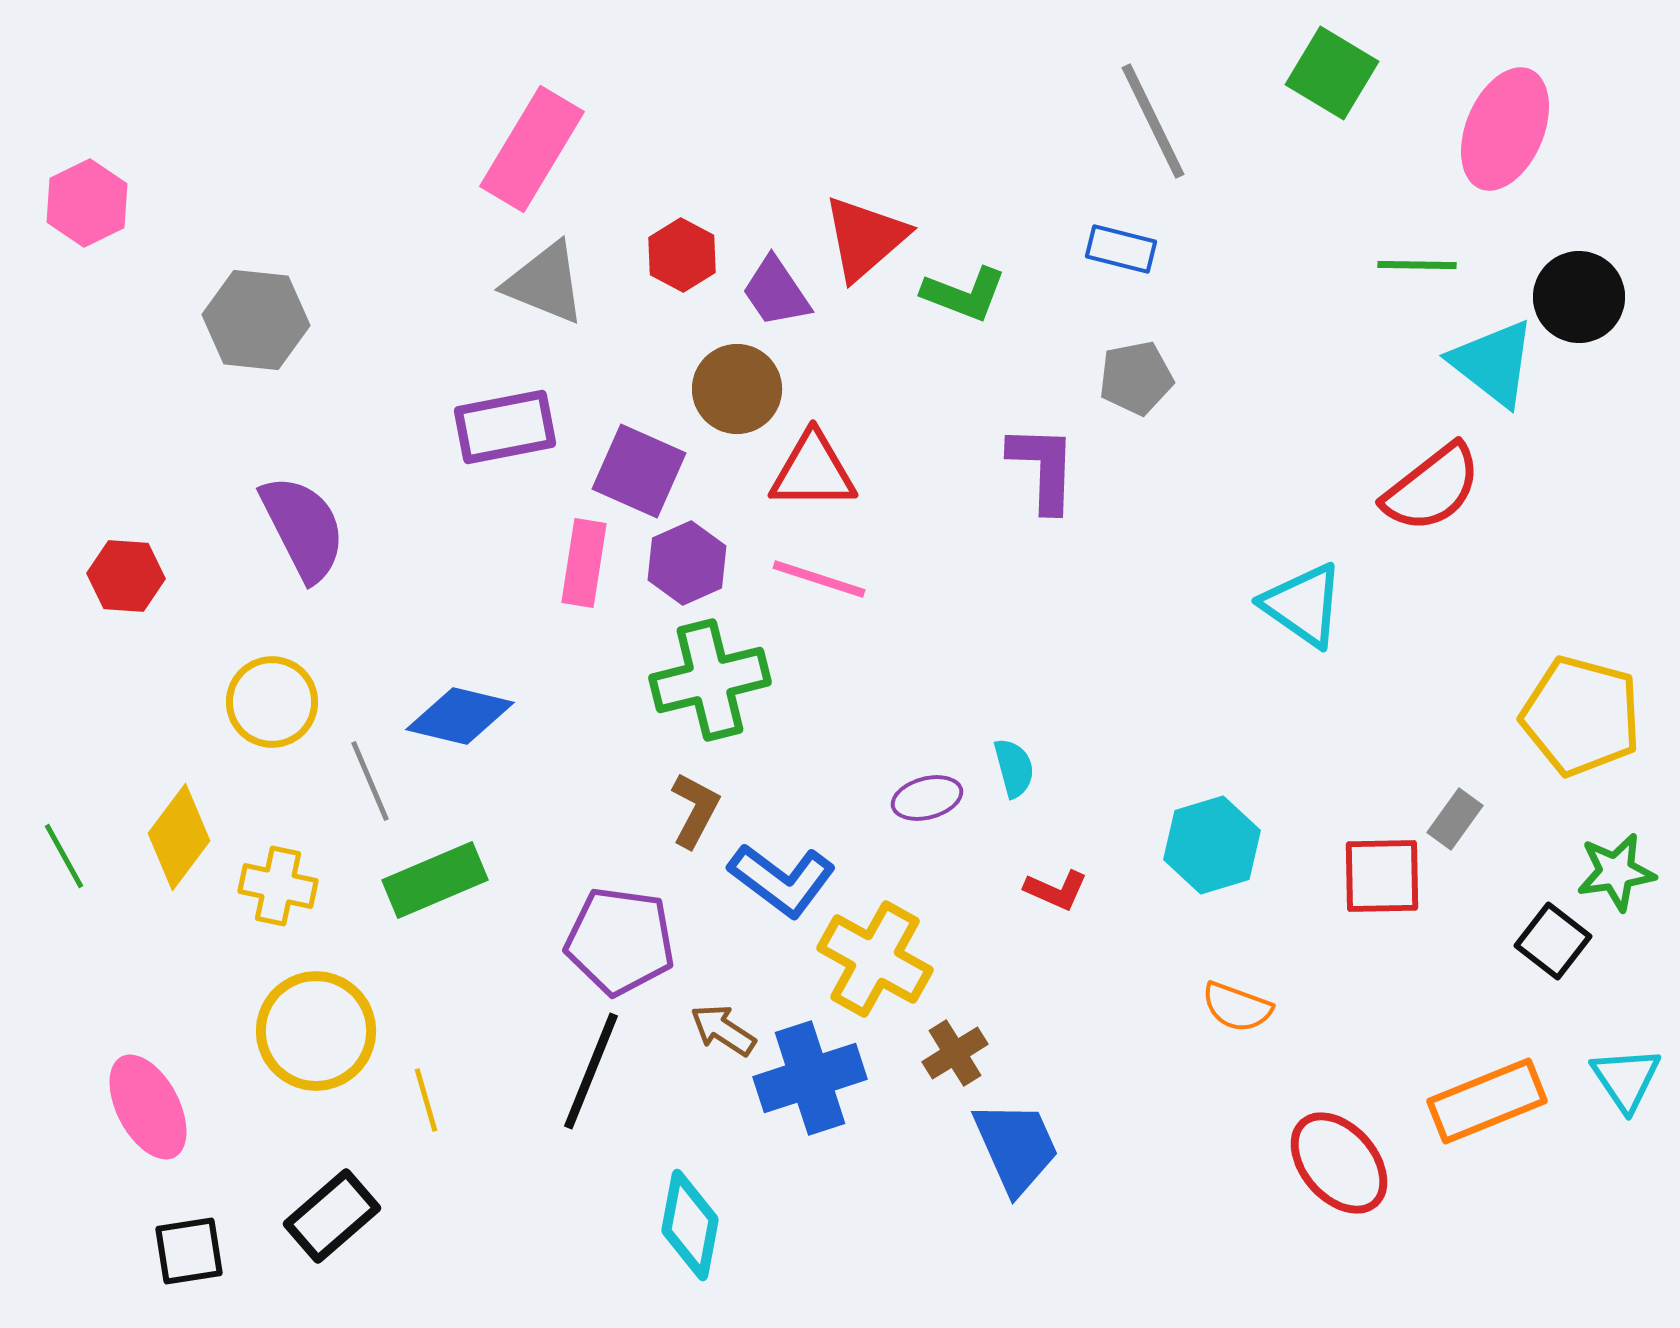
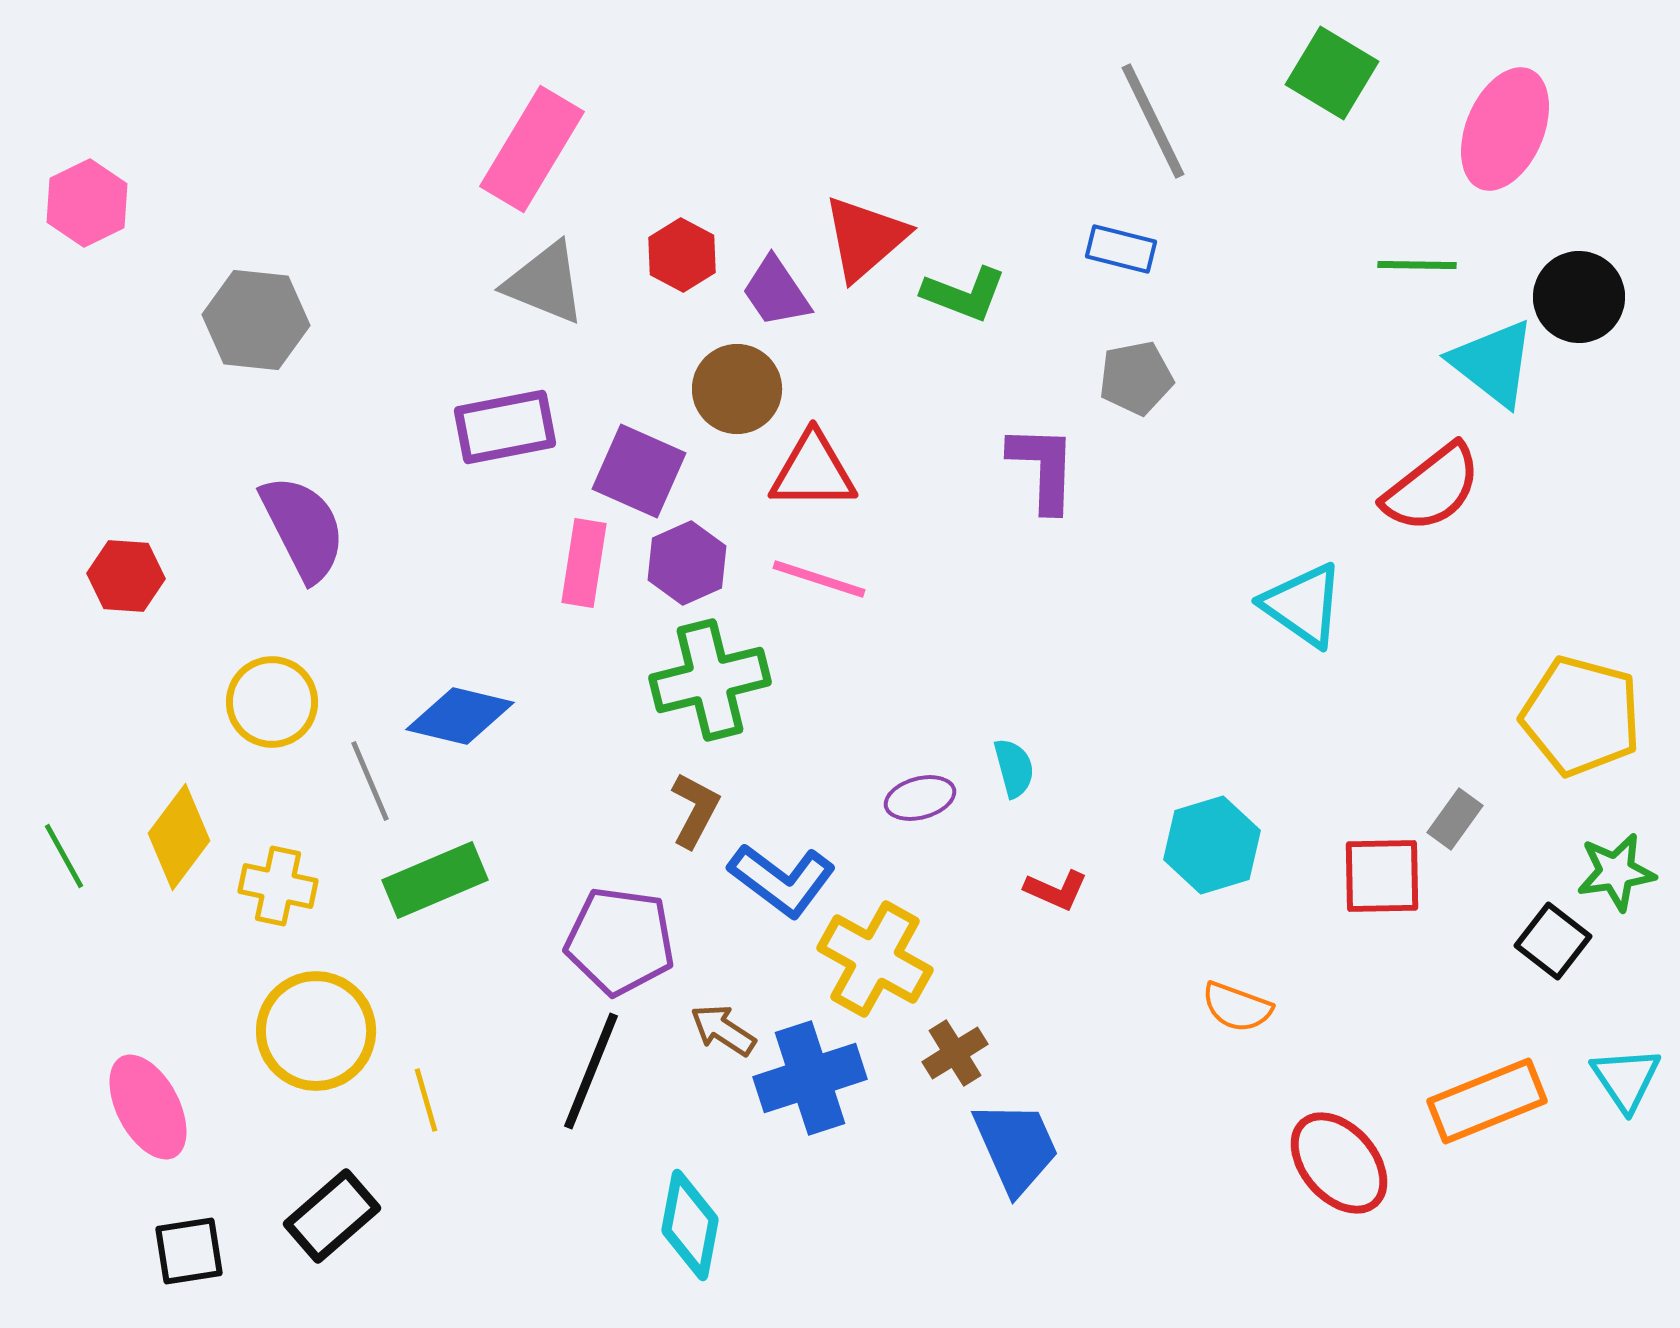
purple ellipse at (927, 798): moved 7 px left
